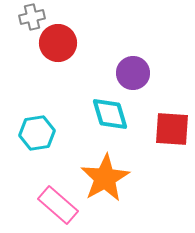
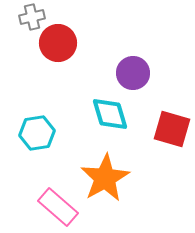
red square: rotated 12 degrees clockwise
pink rectangle: moved 2 px down
